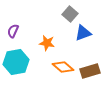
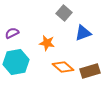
gray square: moved 6 px left, 1 px up
purple semicircle: moved 1 px left, 2 px down; rotated 40 degrees clockwise
